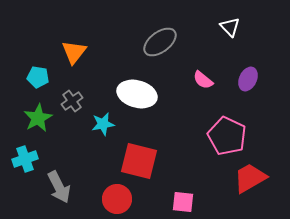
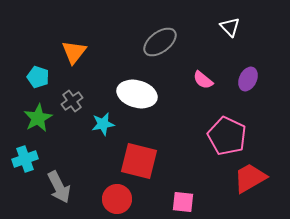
cyan pentagon: rotated 10 degrees clockwise
